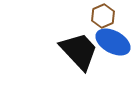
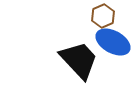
black trapezoid: moved 9 px down
